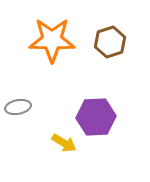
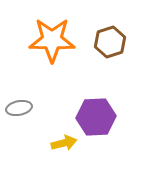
gray ellipse: moved 1 px right, 1 px down
yellow arrow: rotated 45 degrees counterclockwise
